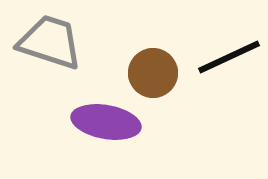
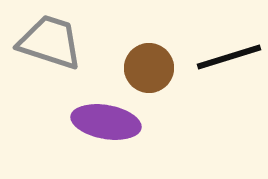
black line: rotated 8 degrees clockwise
brown circle: moved 4 px left, 5 px up
